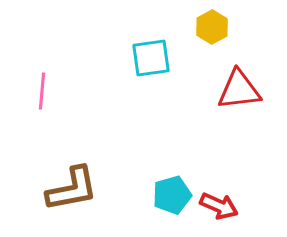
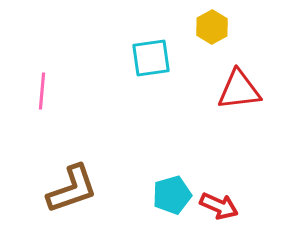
brown L-shape: rotated 8 degrees counterclockwise
